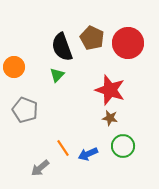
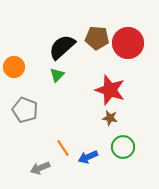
brown pentagon: moved 5 px right; rotated 20 degrees counterclockwise
black semicircle: rotated 68 degrees clockwise
green circle: moved 1 px down
blue arrow: moved 3 px down
gray arrow: rotated 18 degrees clockwise
